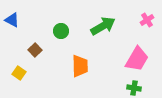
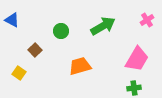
orange trapezoid: rotated 105 degrees counterclockwise
green cross: rotated 16 degrees counterclockwise
